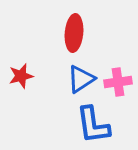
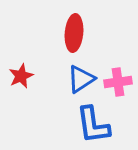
red star: rotated 10 degrees counterclockwise
